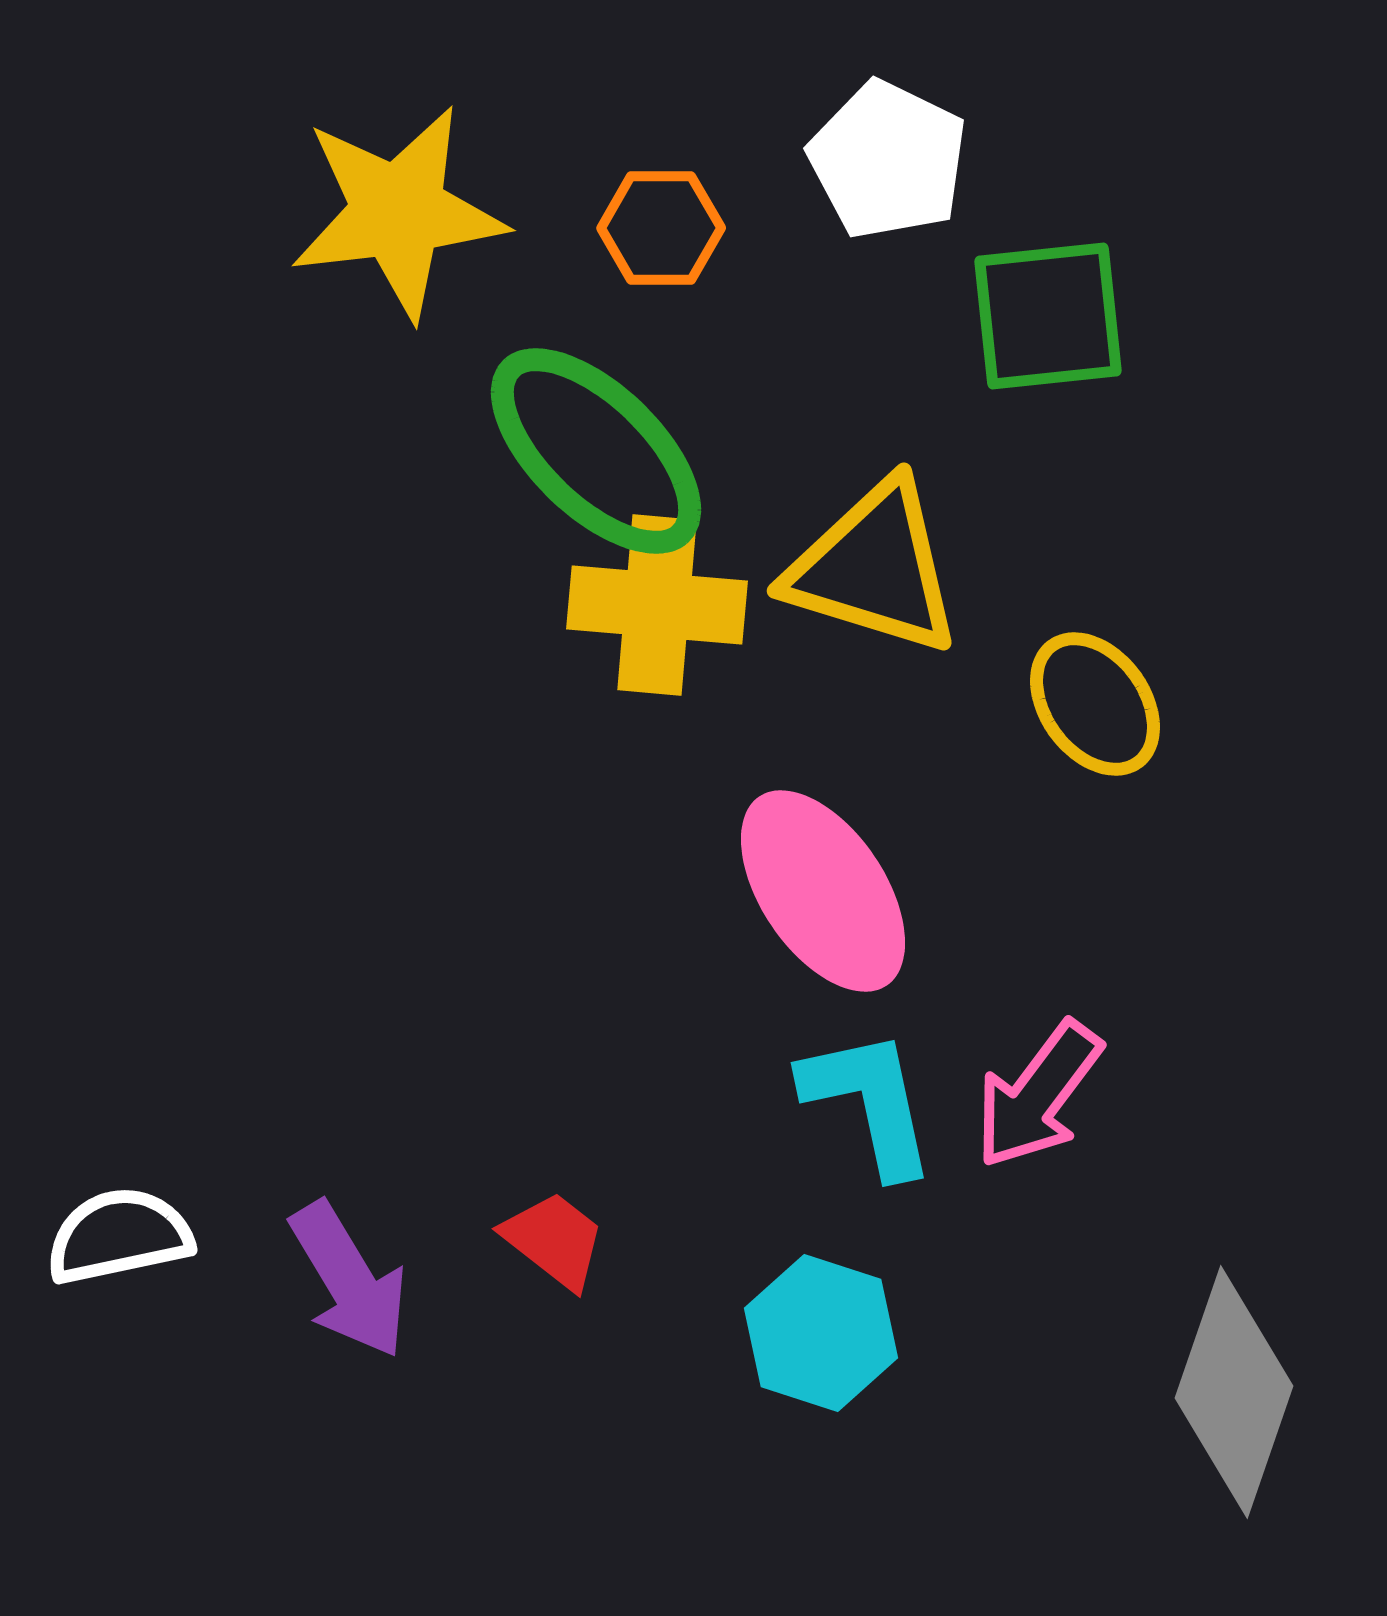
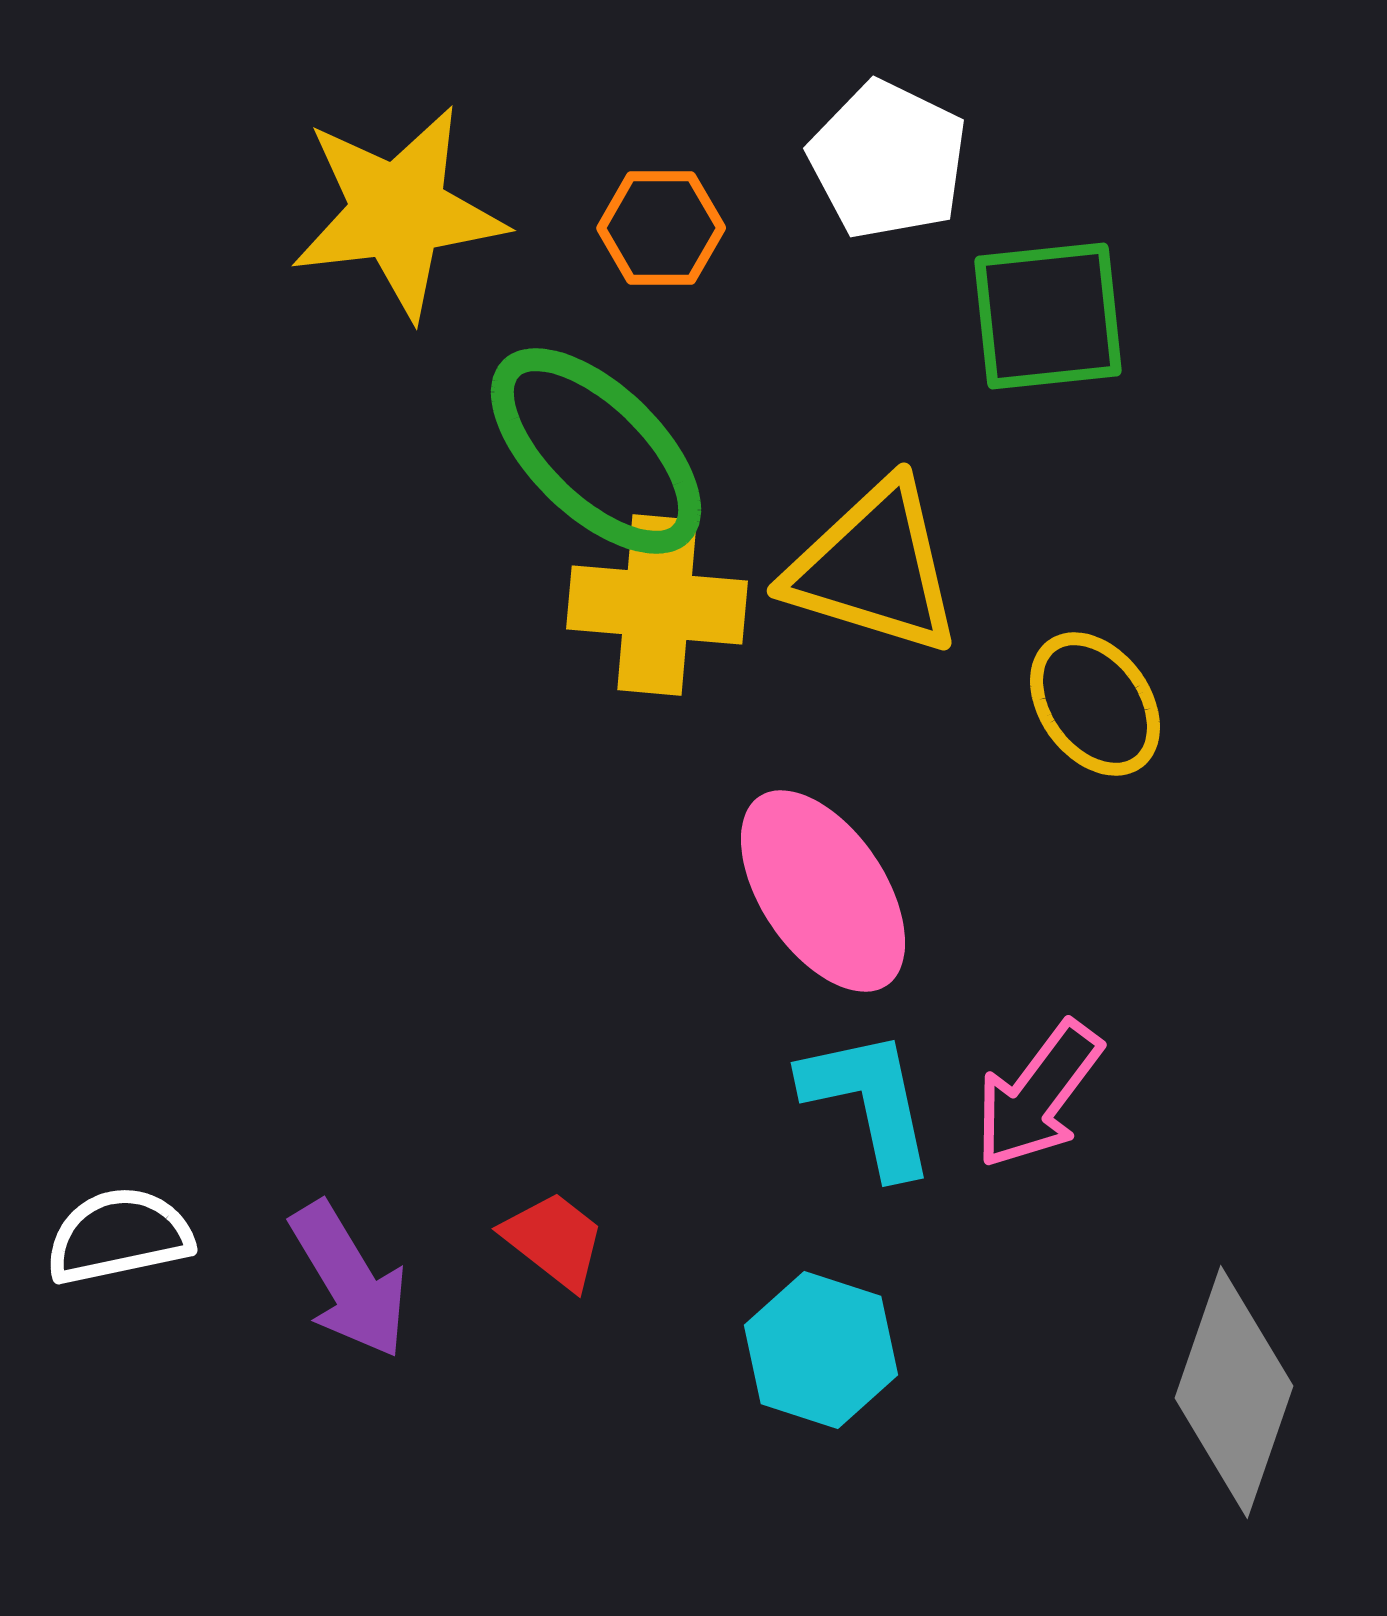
cyan hexagon: moved 17 px down
